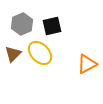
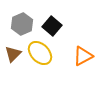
black square: rotated 36 degrees counterclockwise
orange triangle: moved 4 px left, 8 px up
